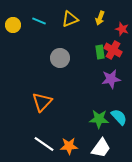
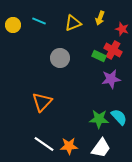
yellow triangle: moved 3 px right, 4 px down
green rectangle: moved 1 px left, 4 px down; rotated 56 degrees counterclockwise
